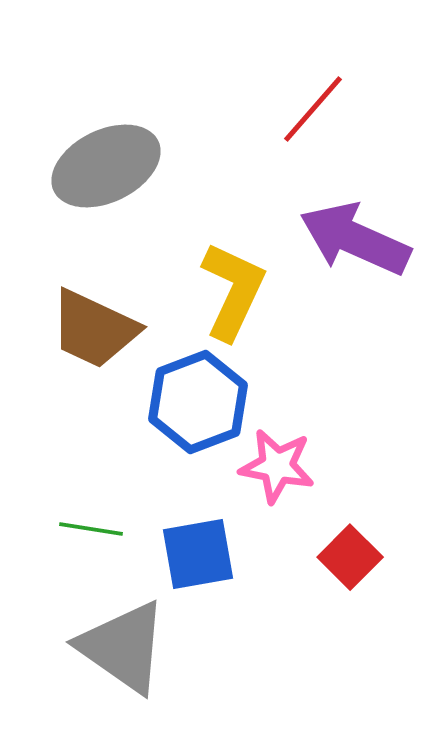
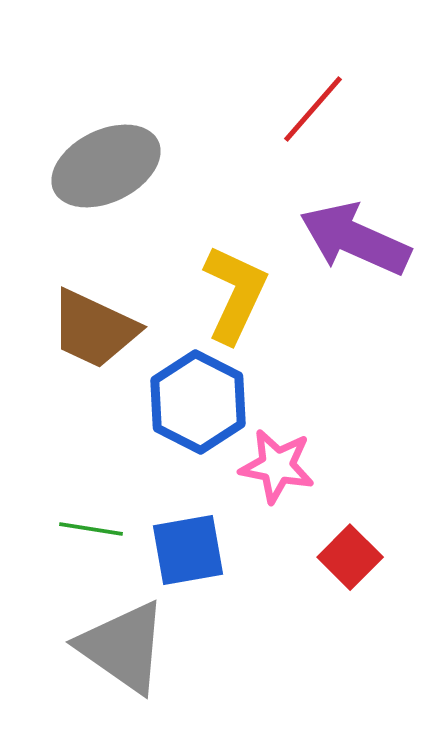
yellow L-shape: moved 2 px right, 3 px down
blue hexagon: rotated 12 degrees counterclockwise
blue square: moved 10 px left, 4 px up
